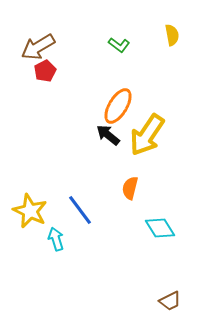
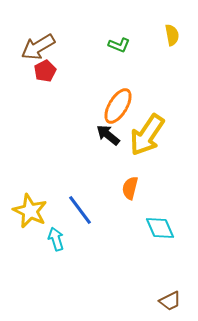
green L-shape: rotated 15 degrees counterclockwise
cyan diamond: rotated 8 degrees clockwise
